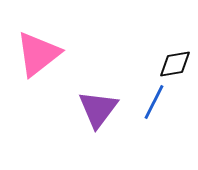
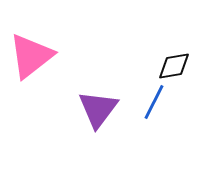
pink triangle: moved 7 px left, 2 px down
black diamond: moved 1 px left, 2 px down
